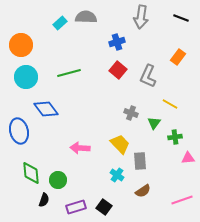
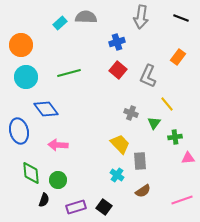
yellow line: moved 3 px left; rotated 21 degrees clockwise
pink arrow: moved 22 px left, 3 px up
